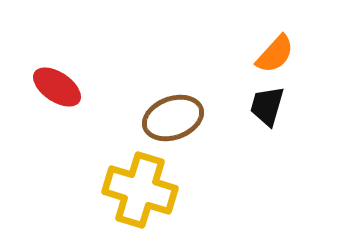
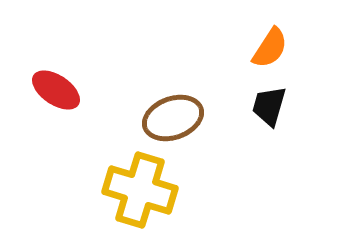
orange semicircle: moved 5 px left, 6 px up; rotated 9 degrees counterclockwise
red ellipse: moved 1 px left, 3 px down
black trapezoid: moved 2 px right
